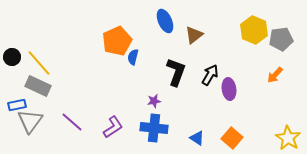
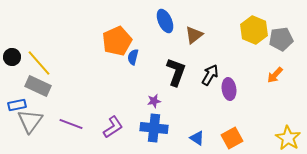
purple line: moved 1 px left, 2 px down; rotated 20 degrees counterclockwise
orange square: rotated 20 degrees clockwise
